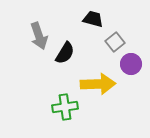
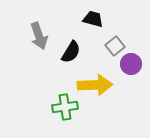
gray square: moved 4 px down
black semicircle: moved 6 px right, 1 px up
yellow arrow: moved 3 px left, 1 px down
